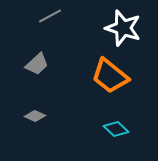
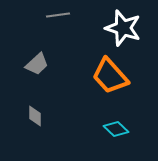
gray line: moved 8 px right, 1 px up; rotated 20 degrees clockwise
orange trapezoid: rotated 9 degrees clockwise
gray diamond: rotated 65 degrees clockwise
